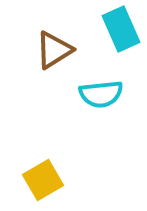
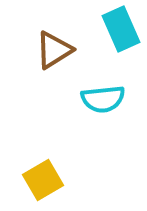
cyan semicircle: moved 2 px right, 5 px down
